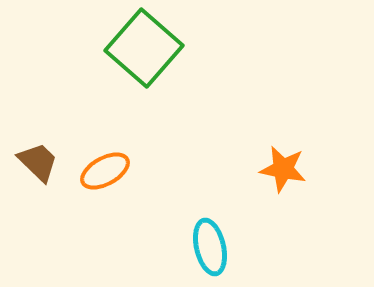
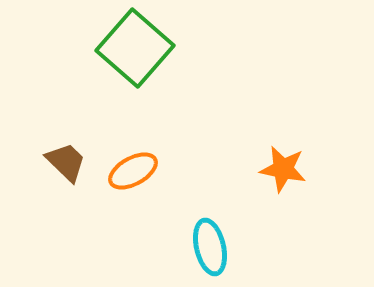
green square: moved 9 px left
brown trapezoid: moved 28 px right
orange ellipse: moved 28 px right
